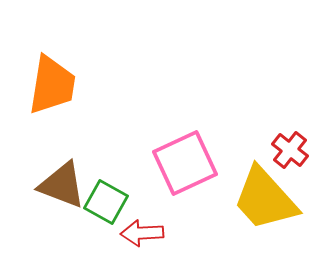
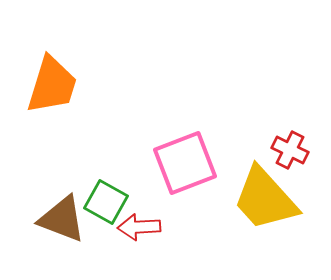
orange trapezoid: rotated 8 degrees clockwise
red cross: rotated 12 degrees counterclockwise
pink square: rotated 4 degrees clockwise
brown triangle: moved 34 px down
red arrow: moved 3 px left, 6 px up
